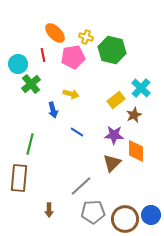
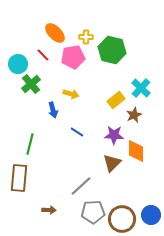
yellow cross: rotated 16 degrees counterclockwise
red line: rotated 32 degrees counterclockwise
brown arrow: rotated 88 degrees counterclockwise
brown circle: moved 3 px left
